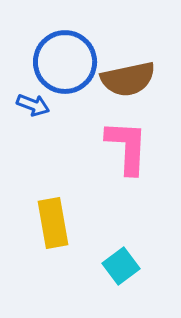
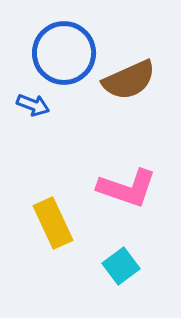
blue circle: moved 1 px left, 9 px up
brown semicircle: moved 1 px right, 1 px down; rotated 12 degrees counterclockwise
pink L-shape: moved 41 px down; rotated 106 degrees clockwise
yellow rectangle: rotated 15 degrees counterclockwise
